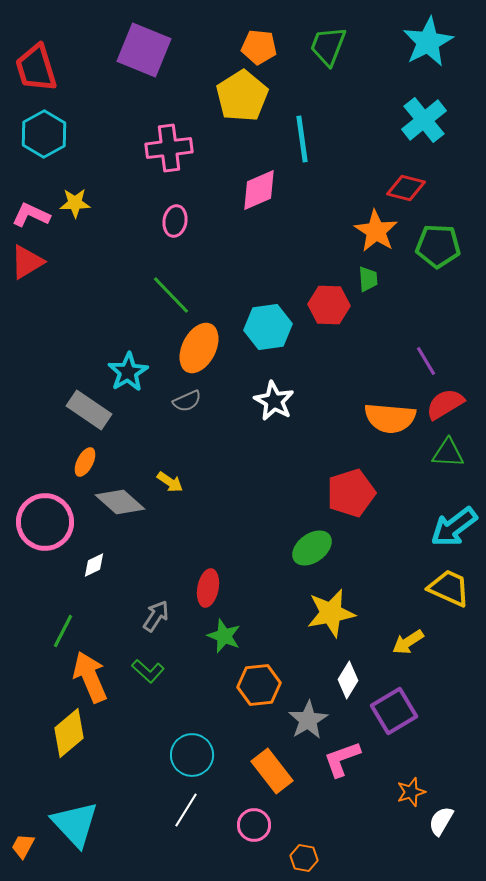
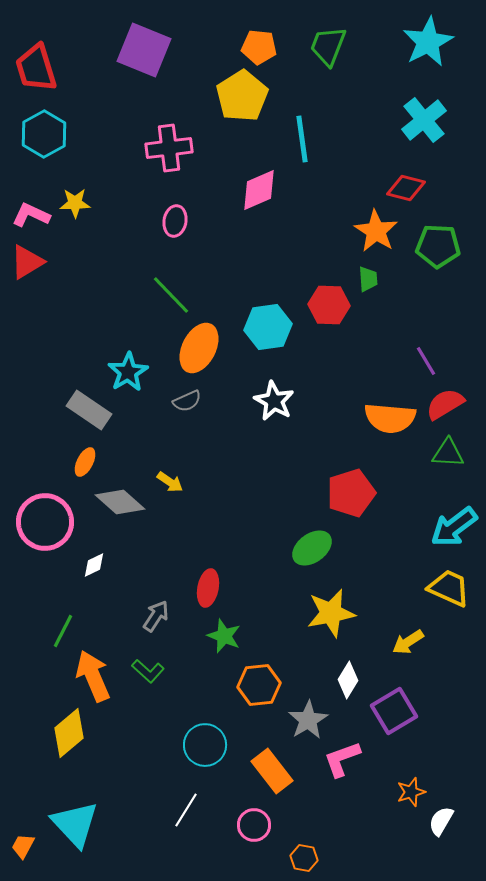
orange arrow at (90, 677): moved 3 px right, 1 px up
cyan circle at (192, 755): moved 13 px right, 10 px up
